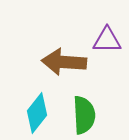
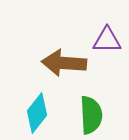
brown arrow: moved 1 px down
green semicircle: moved 7 px right
